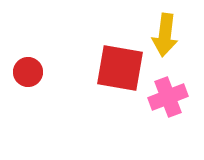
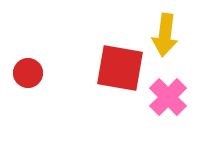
red circle: moved 1 px down
pink cross: rotated 24 degrees counterclockwise
